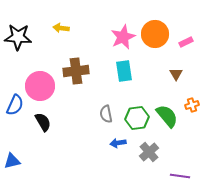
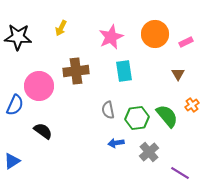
yellow arrow: rotated 70 degrees counterclockwise
pink star: moved 12 px left
brown triangle: moved 2 px right
pink circle: moved 1 px left
orange cross: rotated 16 degrees counterclockwise
gray semicircle: moved 2 px right, 4 px up
black semicircle: moved 9 px down; rotated 24 degrees counterclockwise
blue arrow: moved 2 px left
blue triangle: rotated 18 degrees counterclockwise
purple line: moved 3 px up; rotated 24 degrees clockwise
